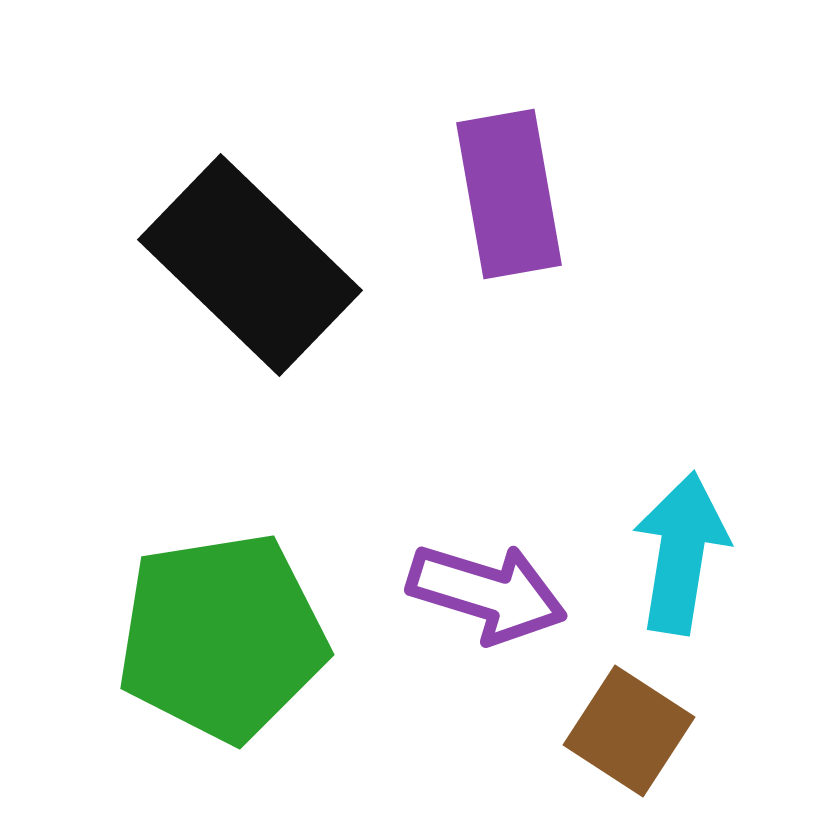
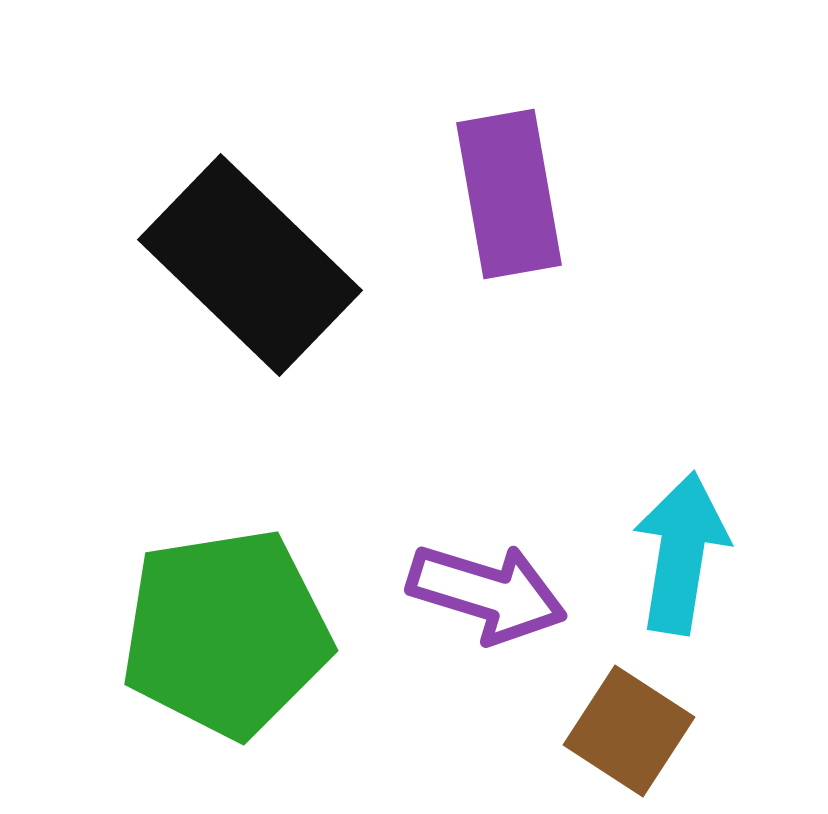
green pentagon: moved 4 px right, 4 px up
